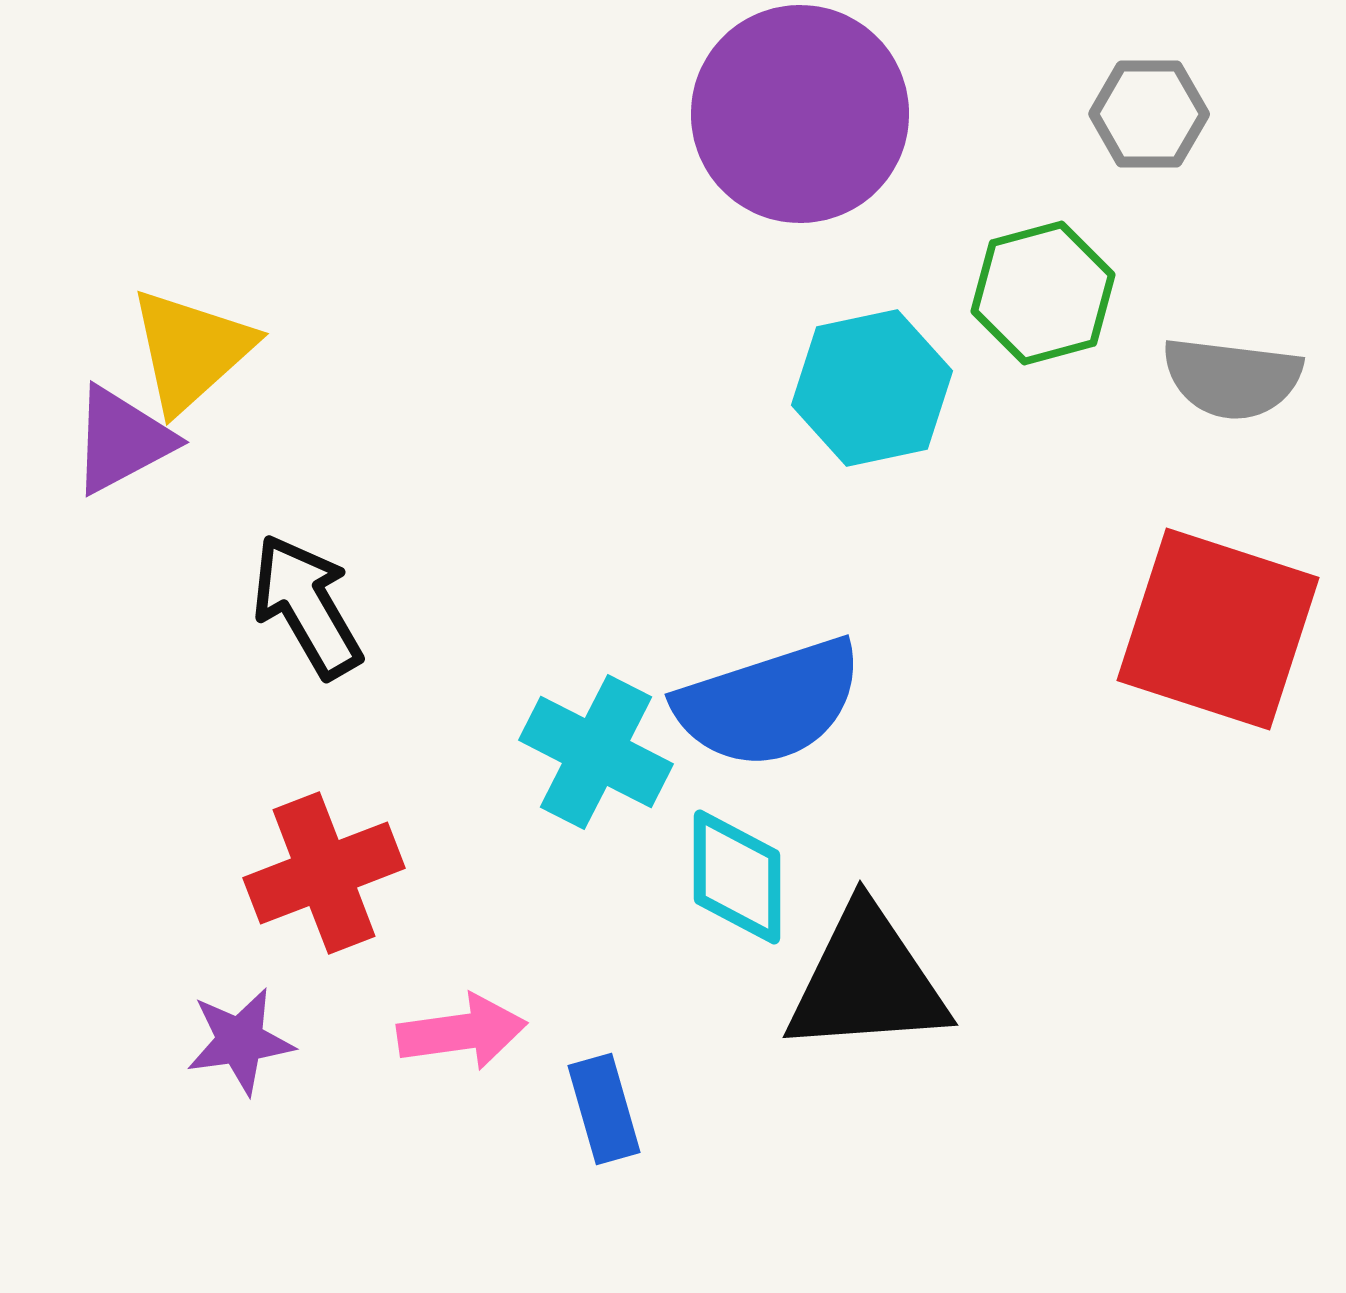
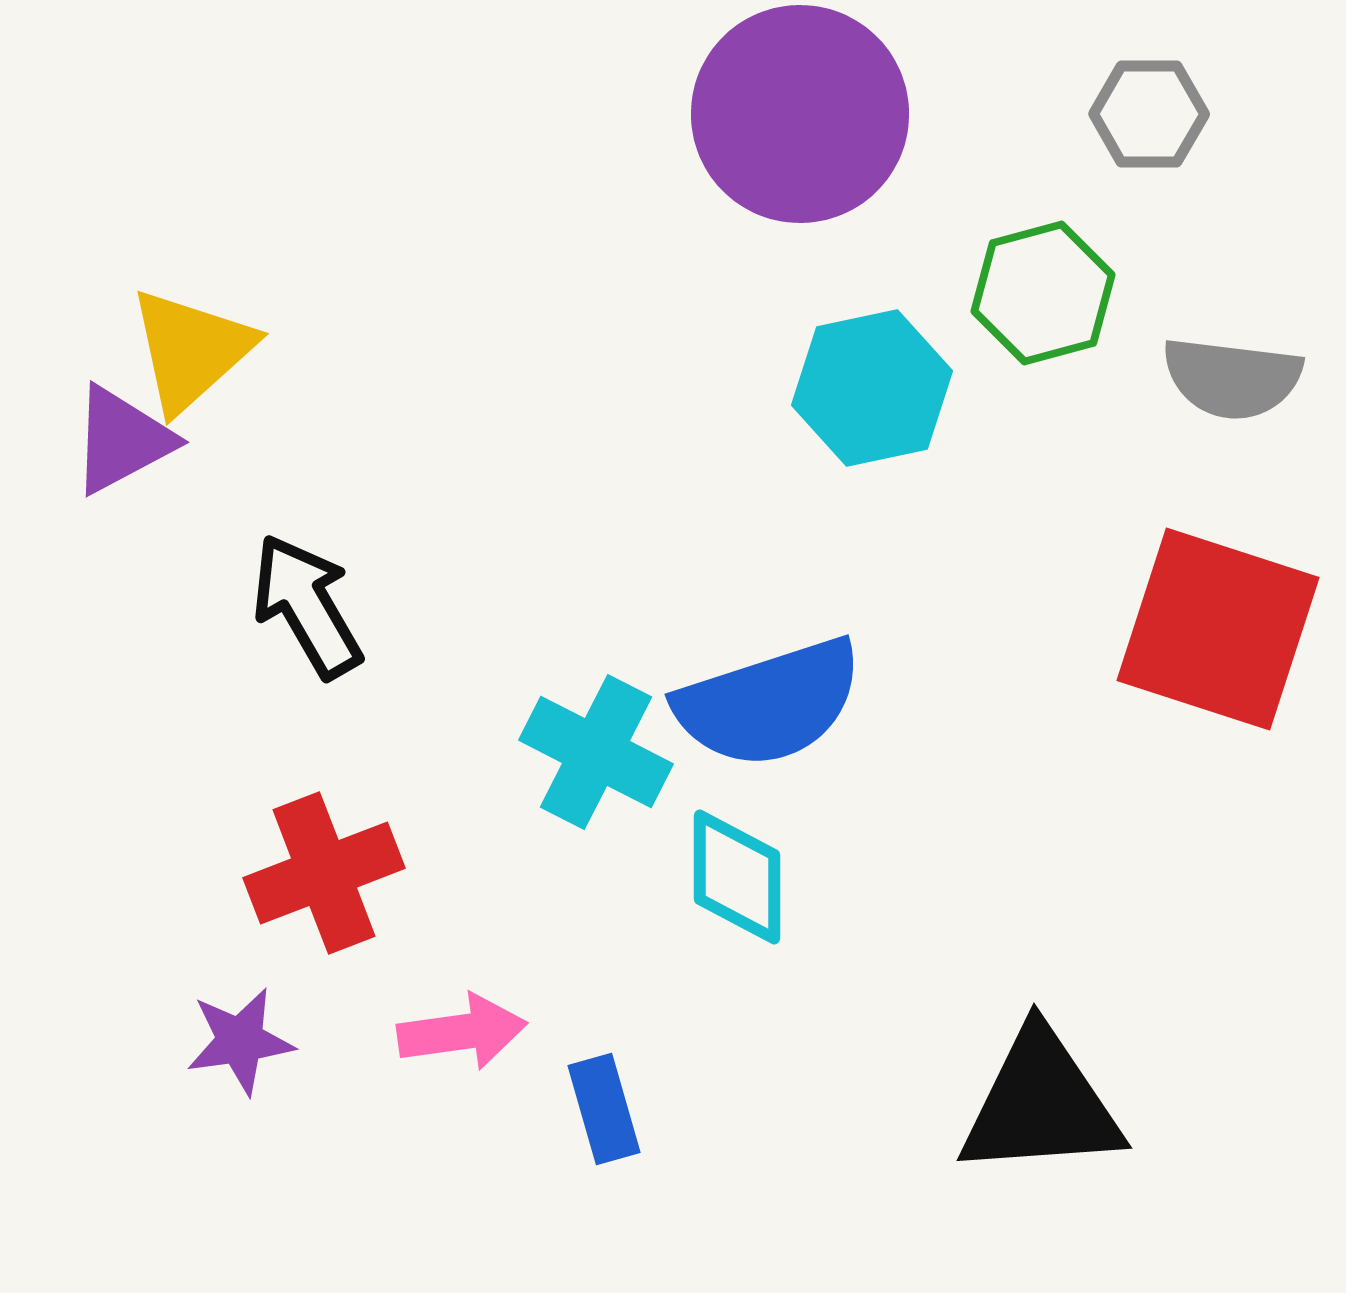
black triangle: moved 174 px right, 123 px down
